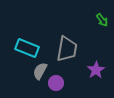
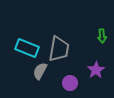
green arrow: moved 16 px down; rotated 32 degrees clockwise
gray trapezoid: moved 8 px left
purple circle: moved 14 px right
